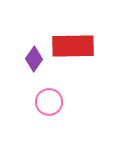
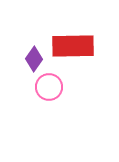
pink circle: moved 15 px up
